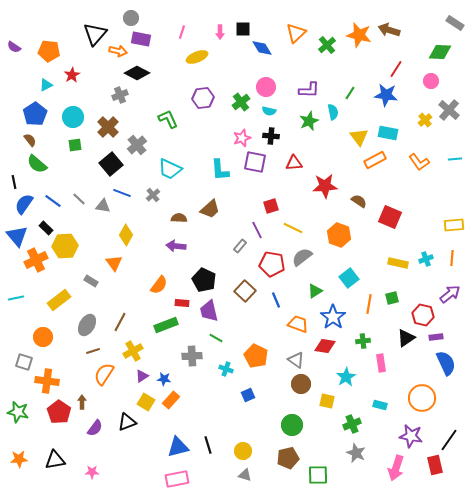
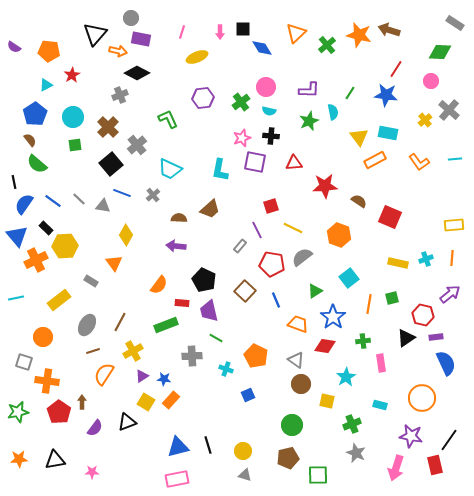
cyan L-shape at (220, 170): rotated 15 degrees clockwise
green star at (18, 412): rotated 25 degrees counterclockwise
